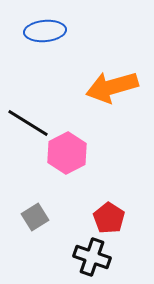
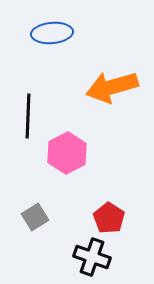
blue ellipse: moved 7 px right, 2 px down
black line: moved 7 px up; rotated 60 degrees clockwise
